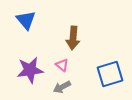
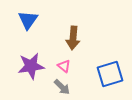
blue triangle: moved 2 px right; rotated 15 degrees clockwise
pink triangle: moved 2 px right, 1 px down
purple star: moved 1 px right, 4 px up
gray arrow: rotated 108 degrees counterclockwise
